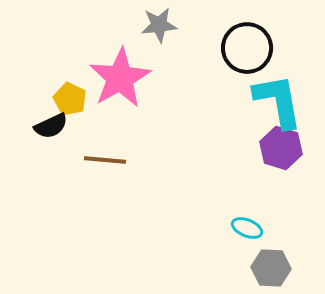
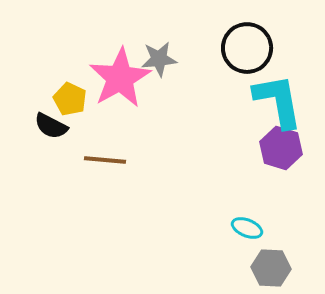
gray star: moved 34 px down
black semicircle: rotated 52 degrees clockwise
